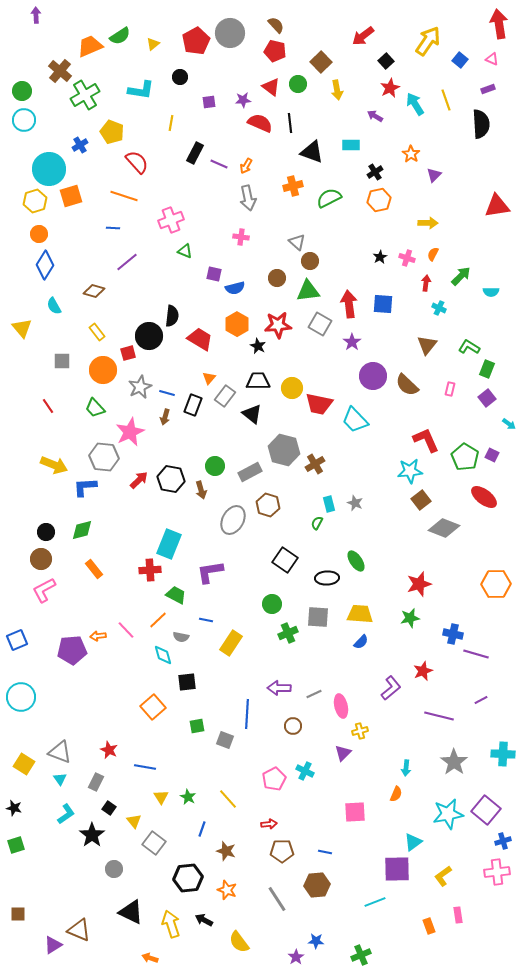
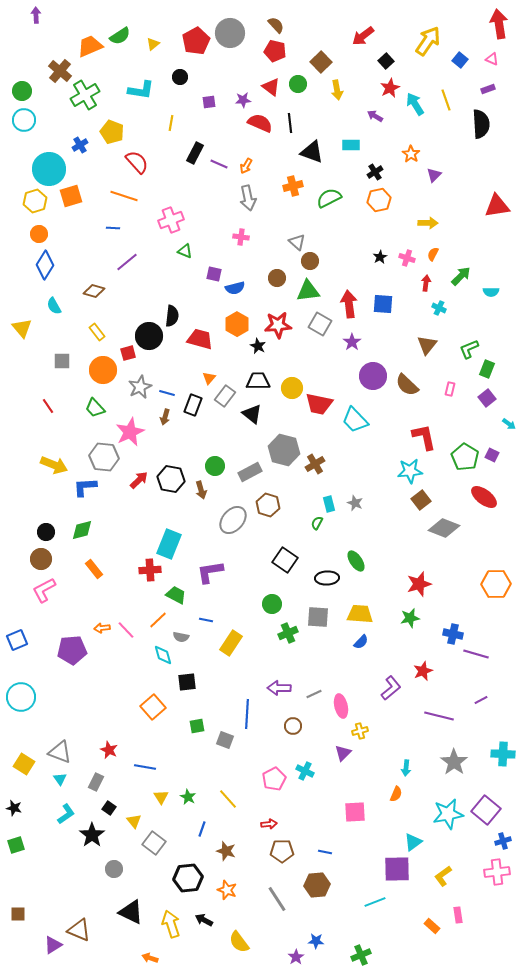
red trapezoid at (200, 339): rotated 16 degrees counterclockwise
green L-shape at (469, 347): moved 2 px down; rotated 55 degrees counterclockwise
red L-shape at (426, 440): moved 2 px left, 3 px up; rotated 12 degrees clockwise
gray ellipse at (233, 520): rotated 12 degrees clockwise
orange arrow at (98, 636): moved 4 px right, 8 px up
orange rectangle at (429, 926): moved 3 px right; rotated 28 degrees counterclockwise
